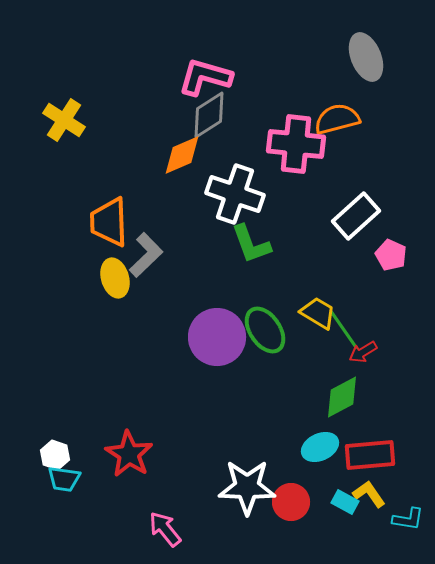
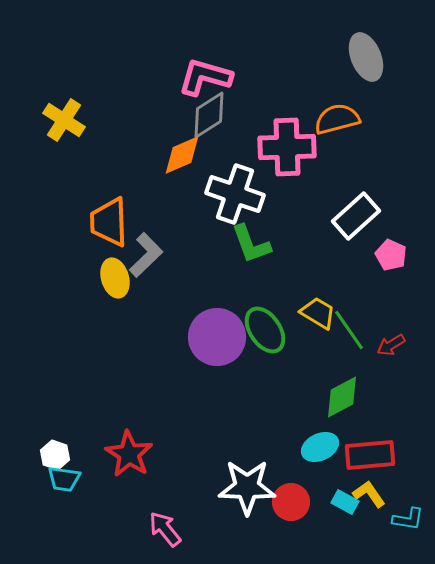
pink cross: moved 9 px left, 3 px down; rotated 8 degrees counterclockwise
green line: moved 5 px right
red arrow: moved 28 px right, 7 px up
